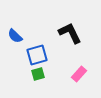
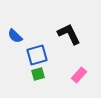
black L-shape: moved 1 px left, 1 px down
pink rectangle: moved 1 px down
